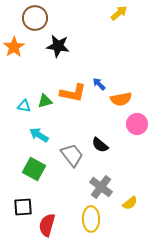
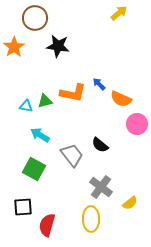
orange semicircle: rotated 35 degrees clockwise
cyan triangle: moved 2 px right
cyan arrow: moved 1 px right
